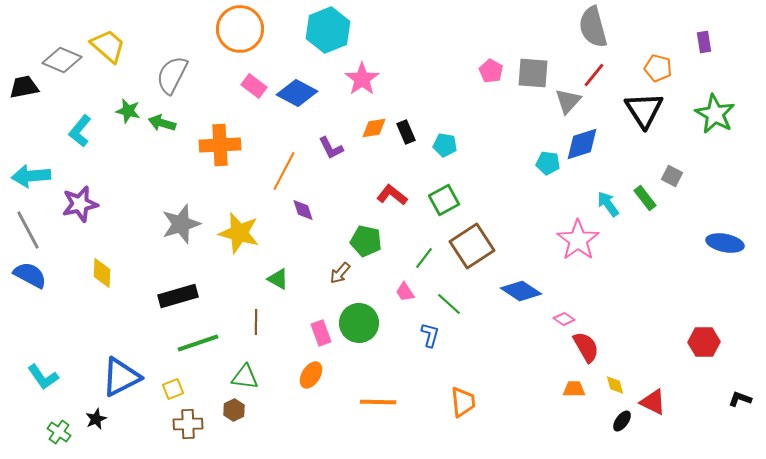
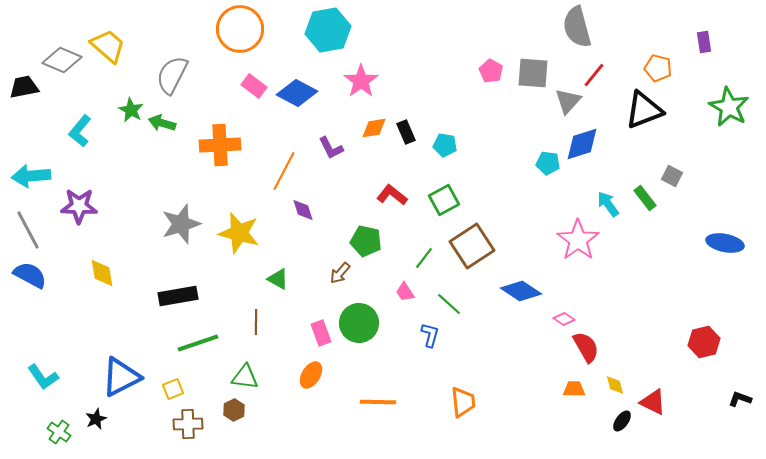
gray semicircle at (593, 27): moved 16 px left
cyan hexagon at (328, 30): rotated 12 degrees clockwise
pink star at (362, 79): moved 1 px left, 2 px down
black triangle at (644, 110): rotated 42 degrees clockwise
green star at (128, 111): moved 3 px right, 1 px up; rotated 15 degrees clockwise
green star at (715, 114): moved 14 px right, 7 px up
purple star at (80, 204): moved 1 px left, 2 px down; rotated 15 degrees clockwise
yellow diamond at (102, 273): rotated 12 degrees counterclockwise
black rectangle at (178, 296): rotated 6 degrees clockwise
red hexagon at (704, 342): rotated 12 degrees counterclockwise
